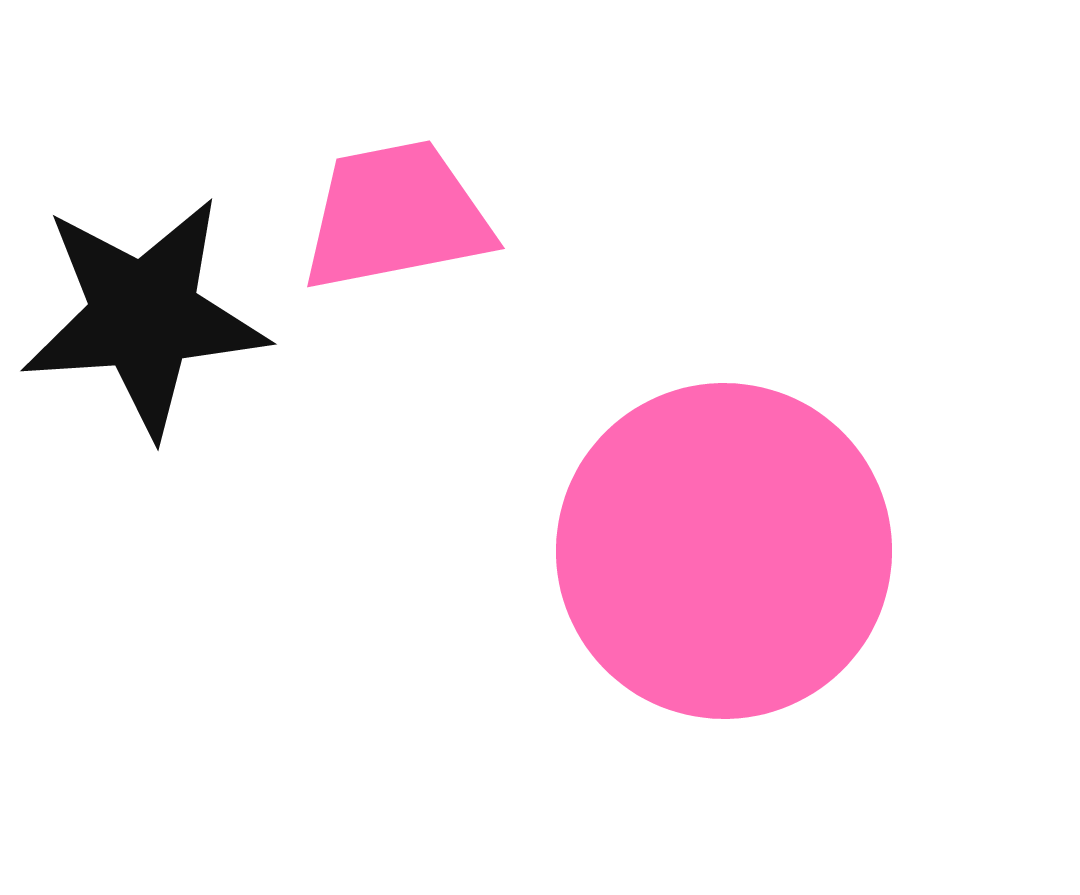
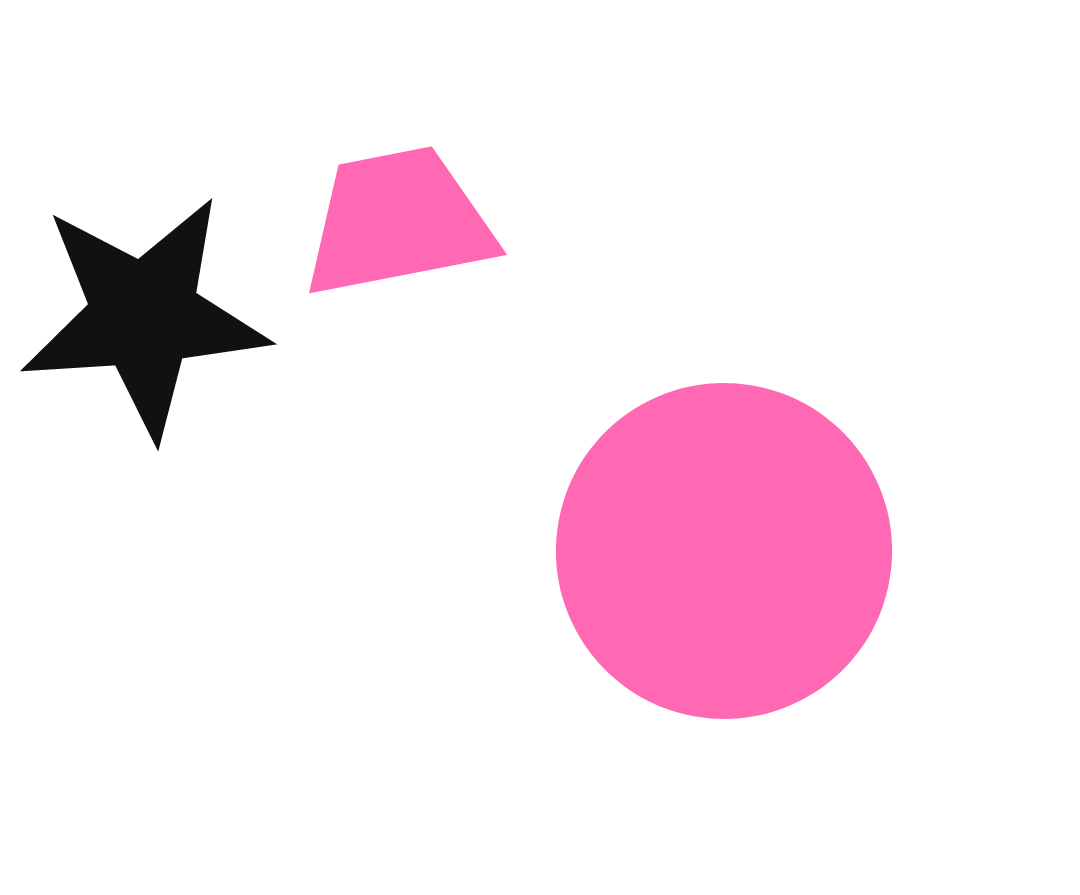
pink trapezoid: moved 2 px right, 6 px down
